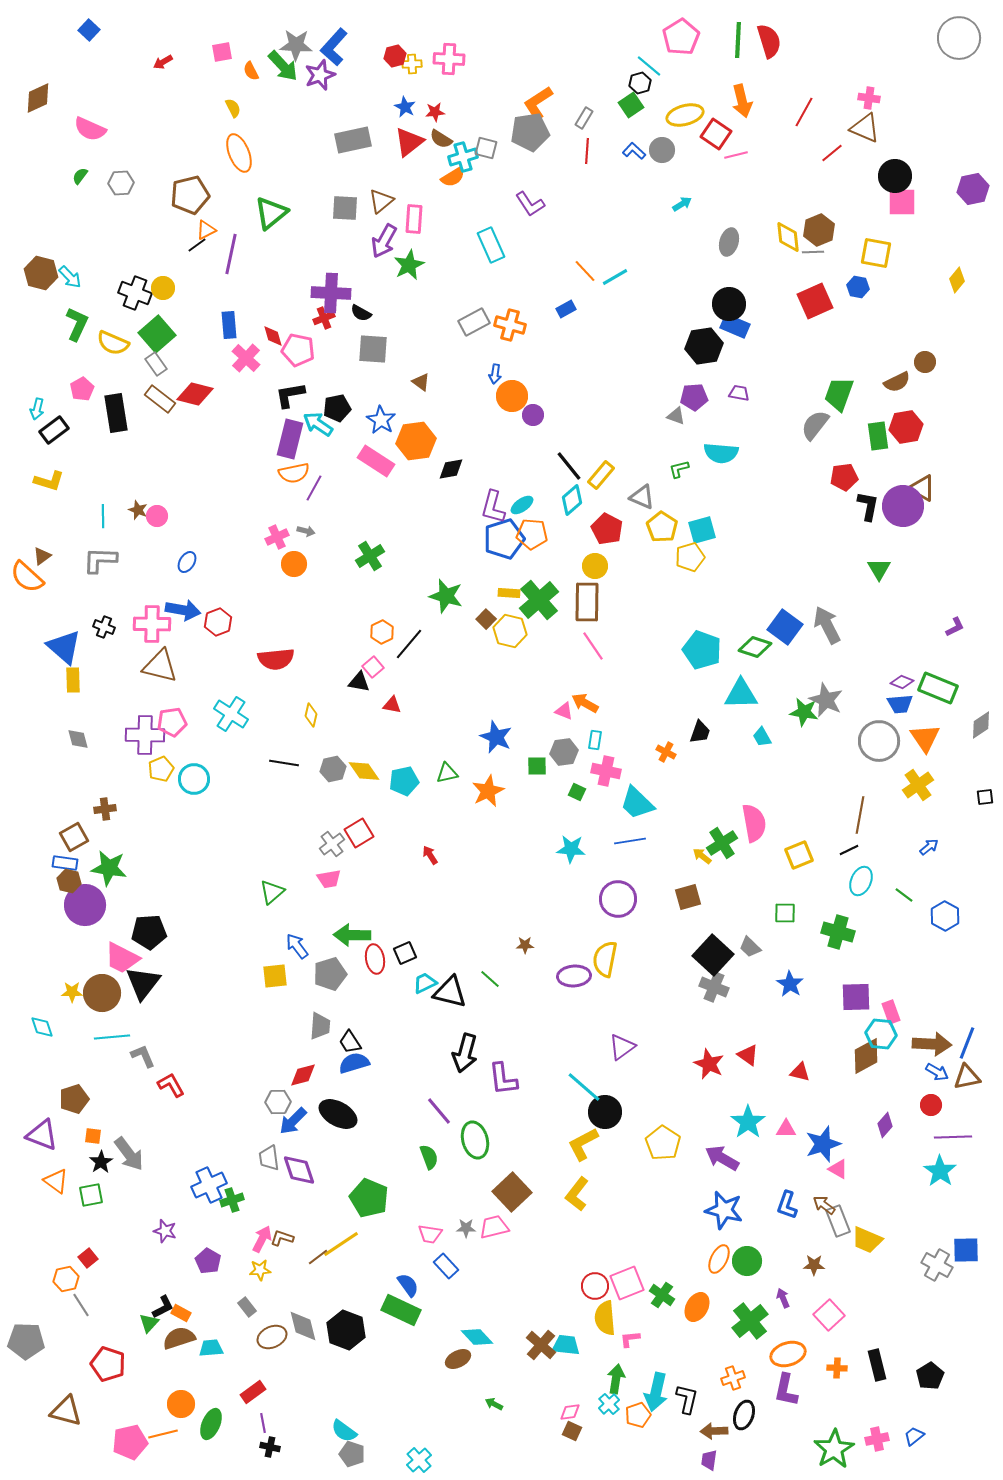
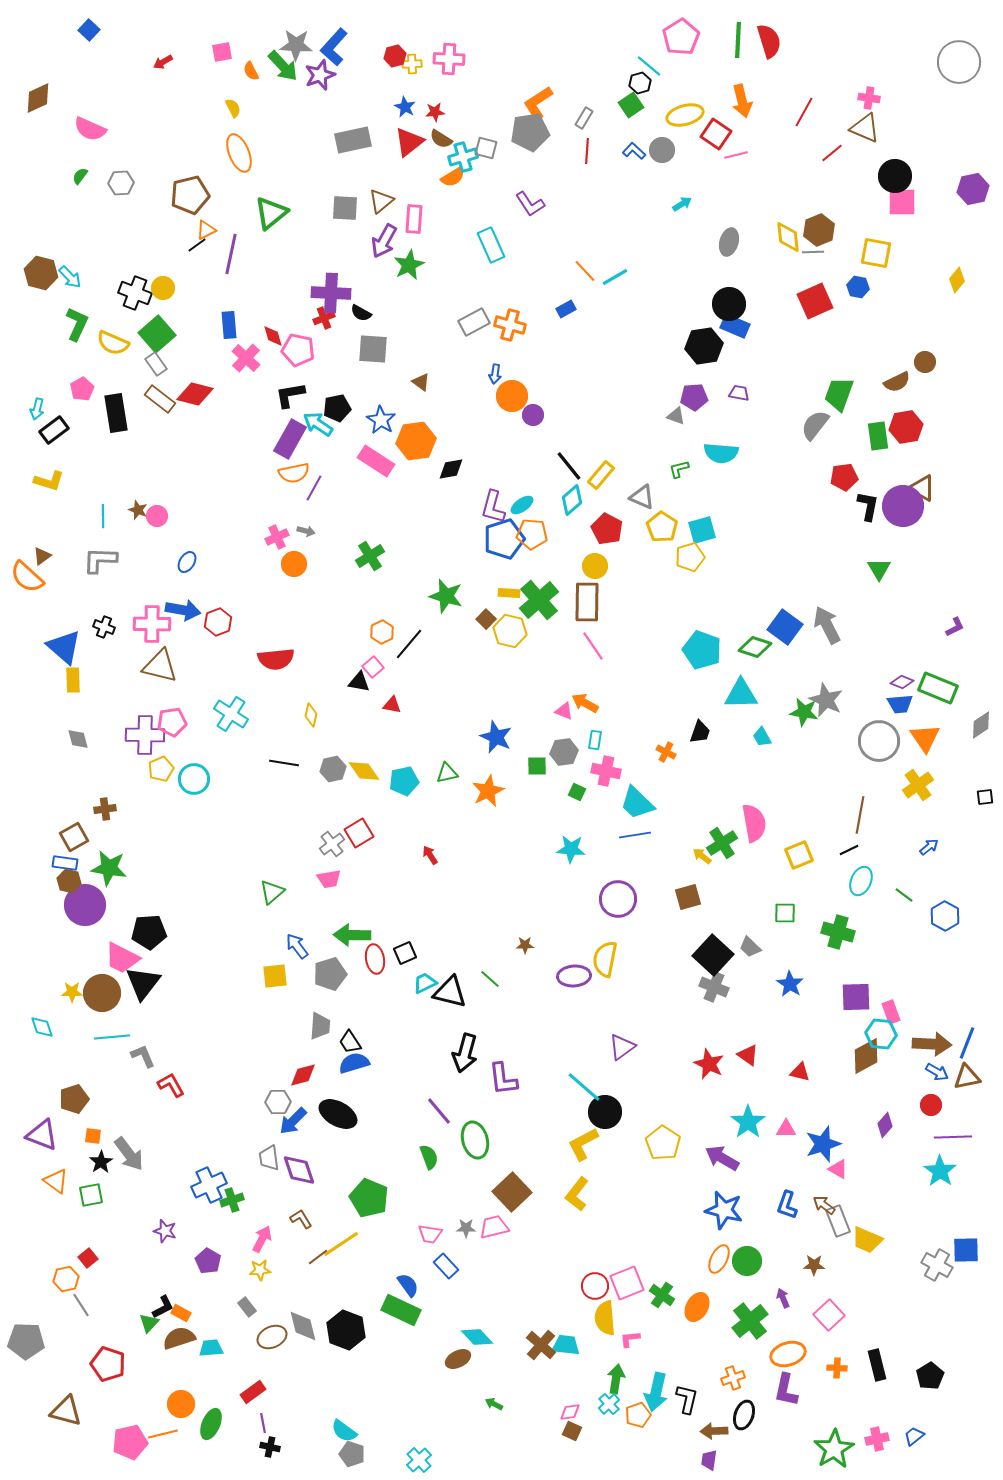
gray circle at (959, 38): moved 24 px down
purple rectangle at (290, 439): rotated 15 degrees clockwise
blue line at (630, 841): moved 5 px right, 6 px up
brown L-shape at (282, 1238): moved 19 px right, 19 px up; rotated 40 degrees clockwise
